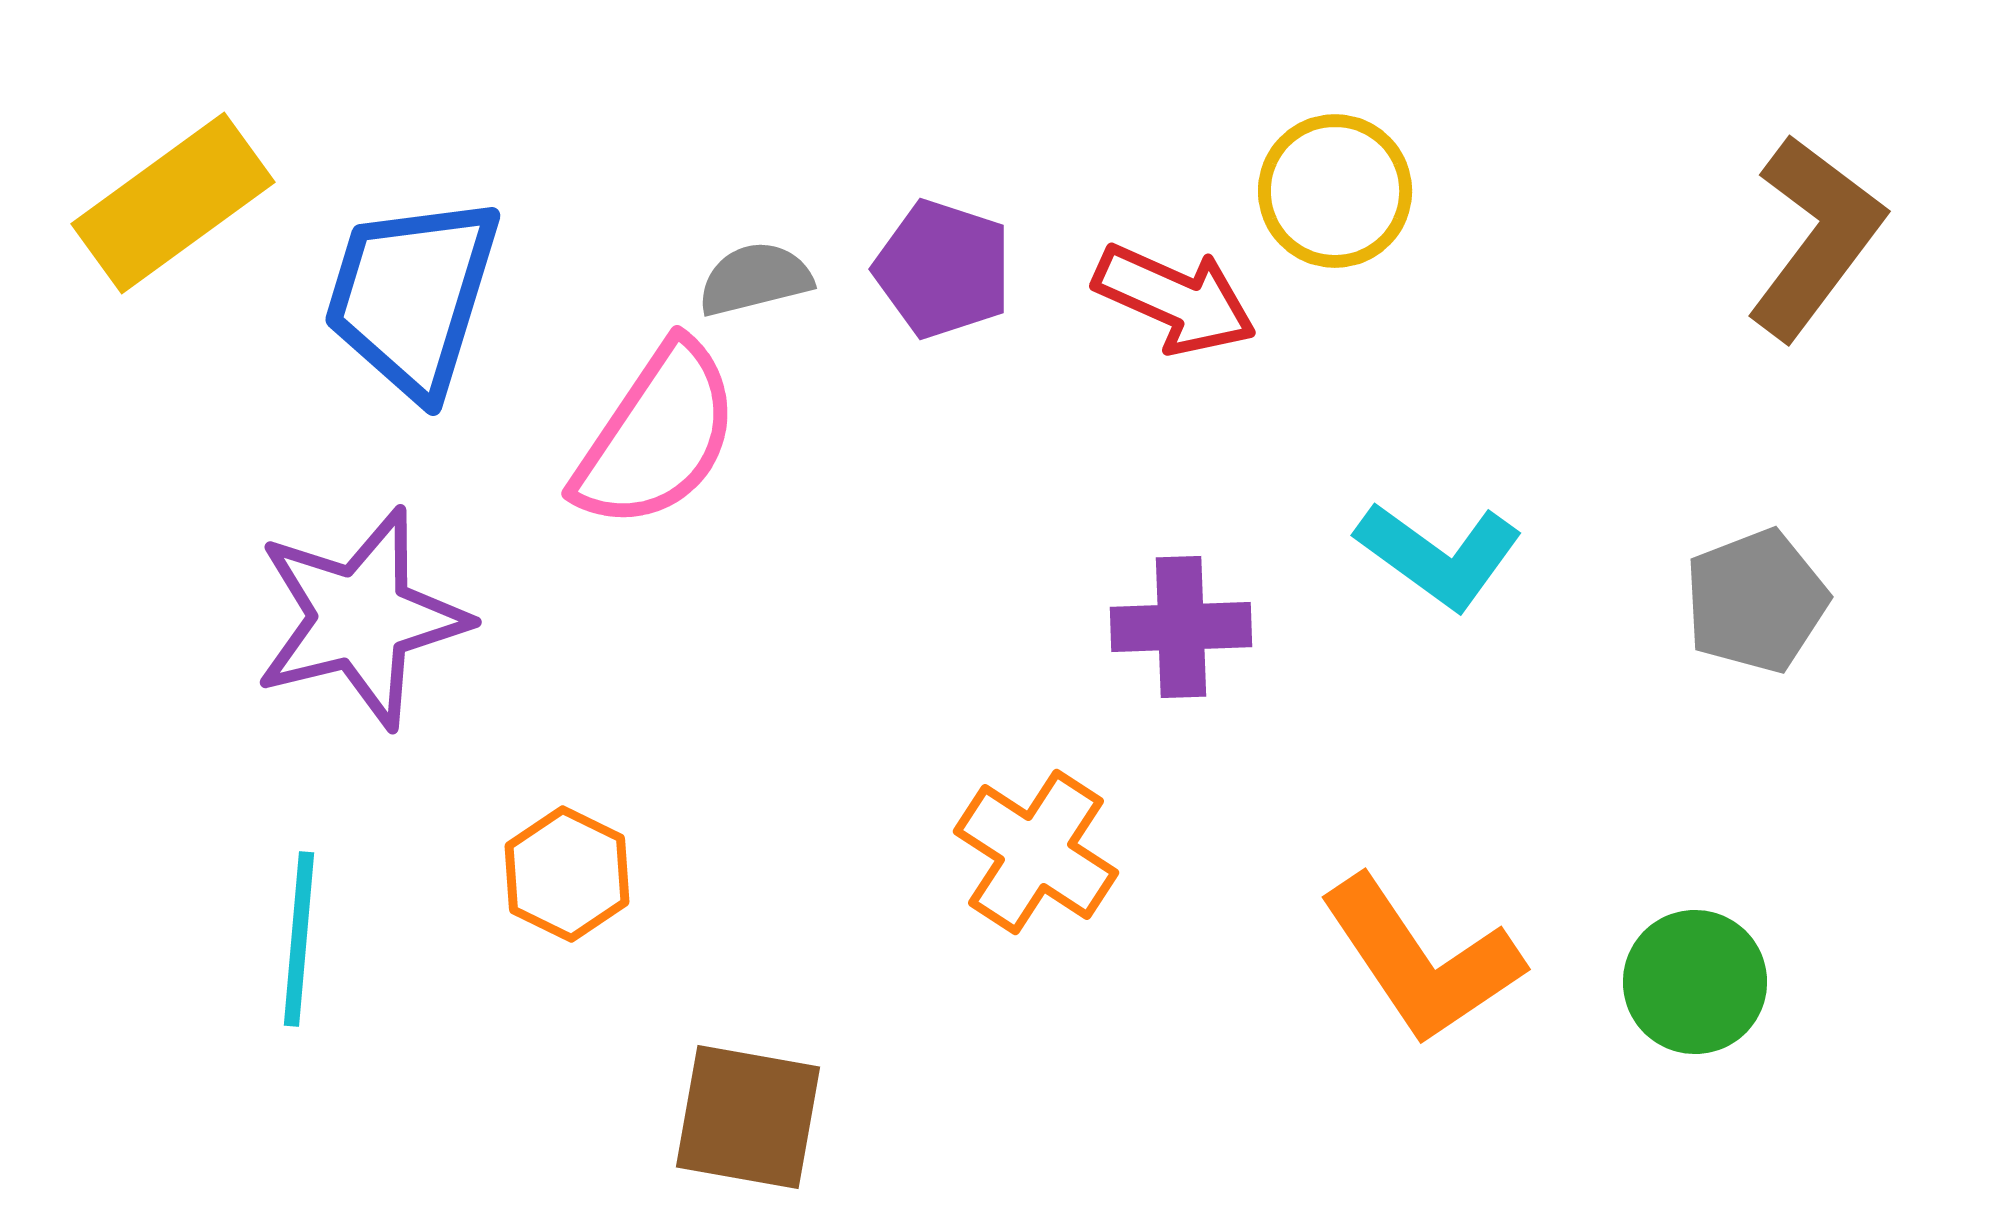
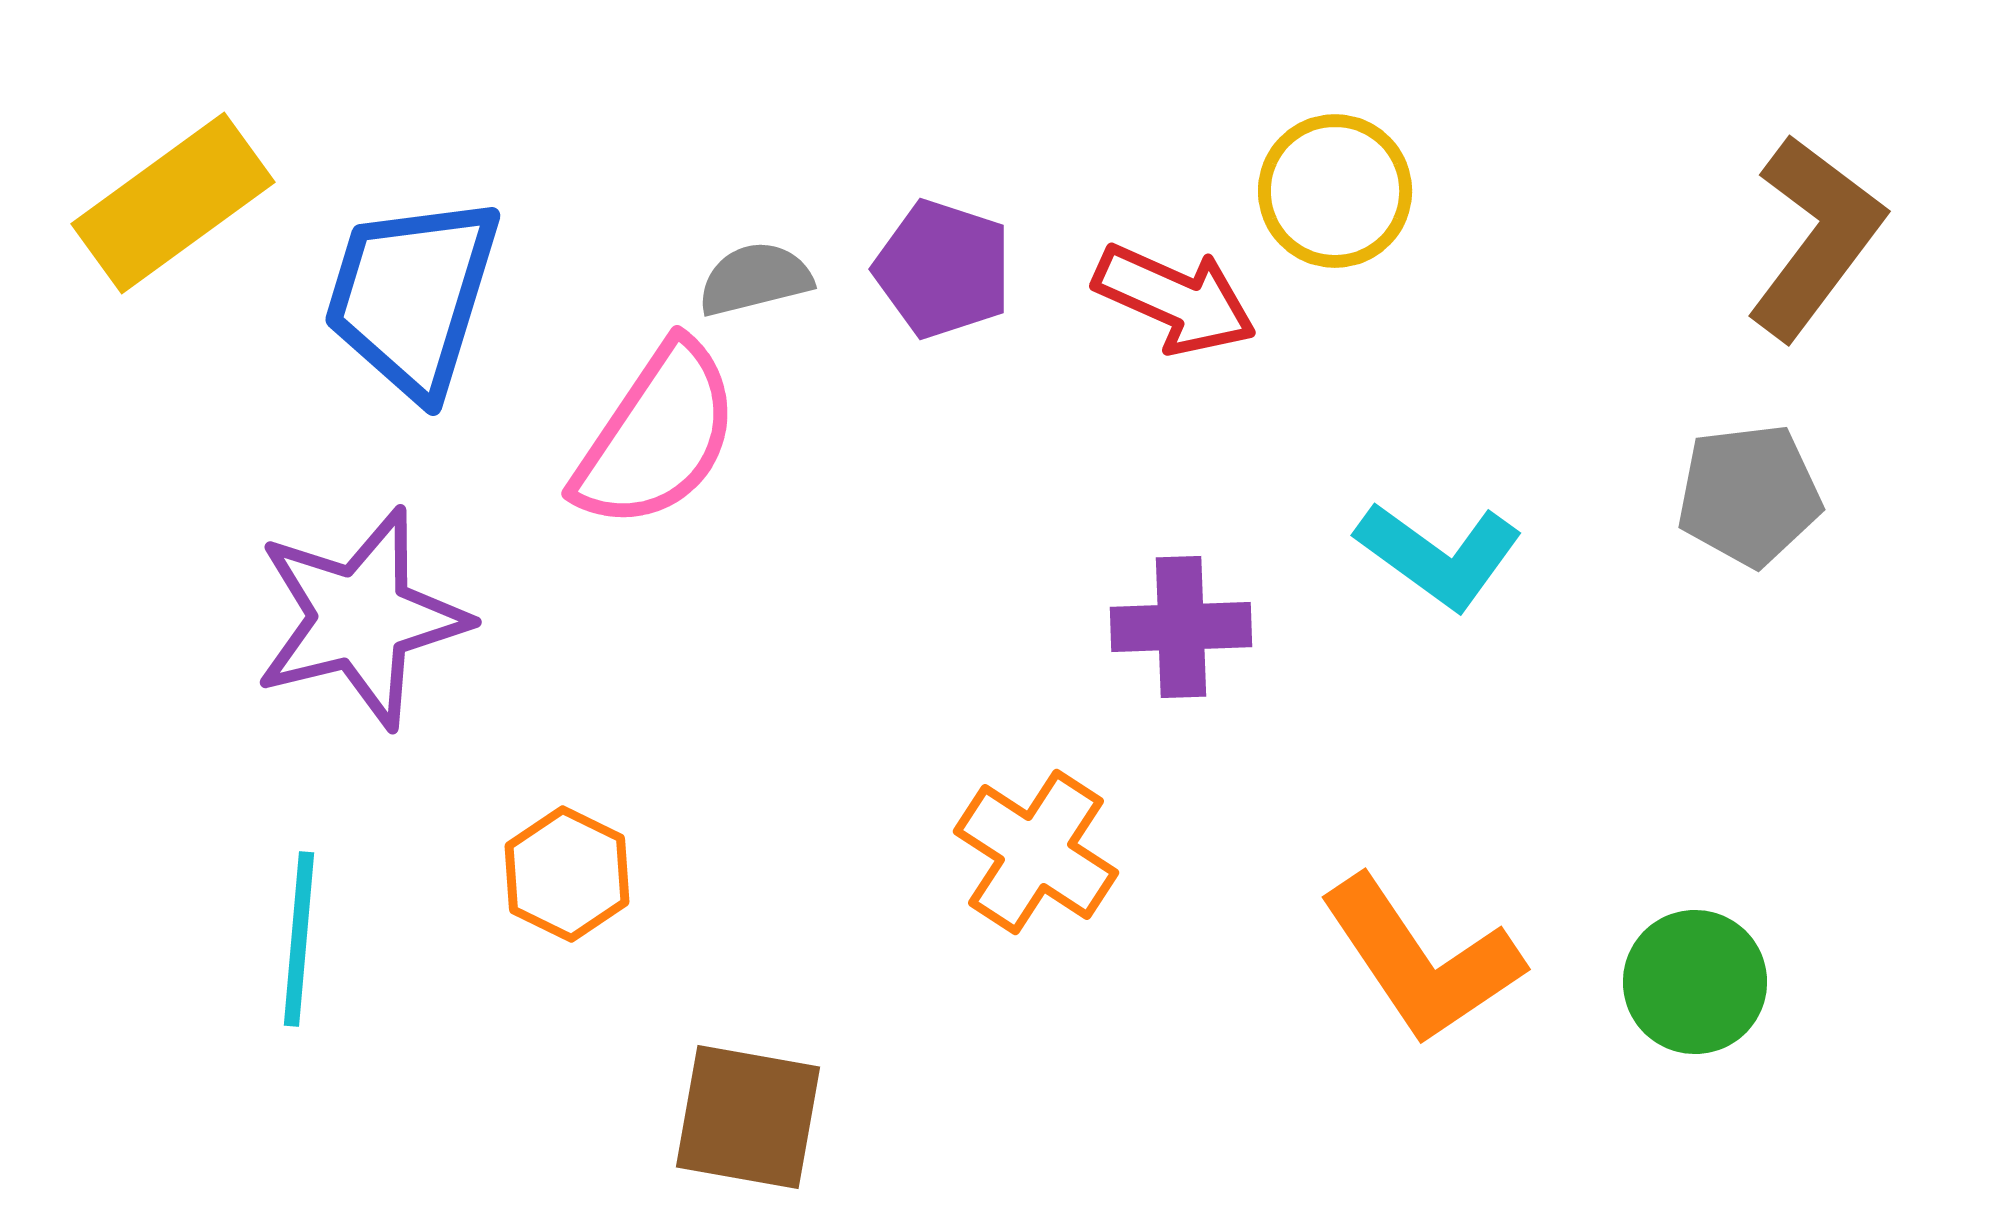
gray pentagon: moved 7 px left, 106 px up; rotated 14 degrees clockwise
